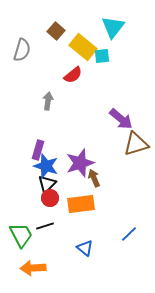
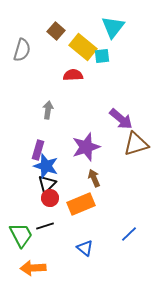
red semicircle: rotated 144 degrees counterclockwise
gray arrow: moved 9 px down
purple star: moved 6 px right, 16 px up
orange rectangle: rotated 16 degrees counterclockwise
